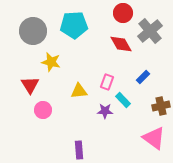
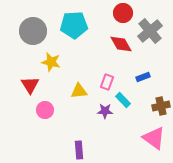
blue rectangle: rotated 24 degrees clockwise
pink circle: moved 2 px right
